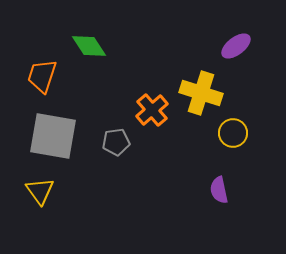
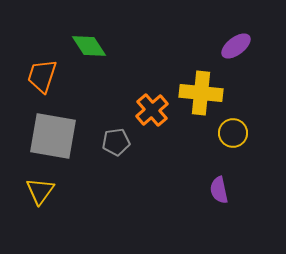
yellow cross: rotated 12 degrees counterclockwise
yellow triangle: rotated 12 degrees clockwise
